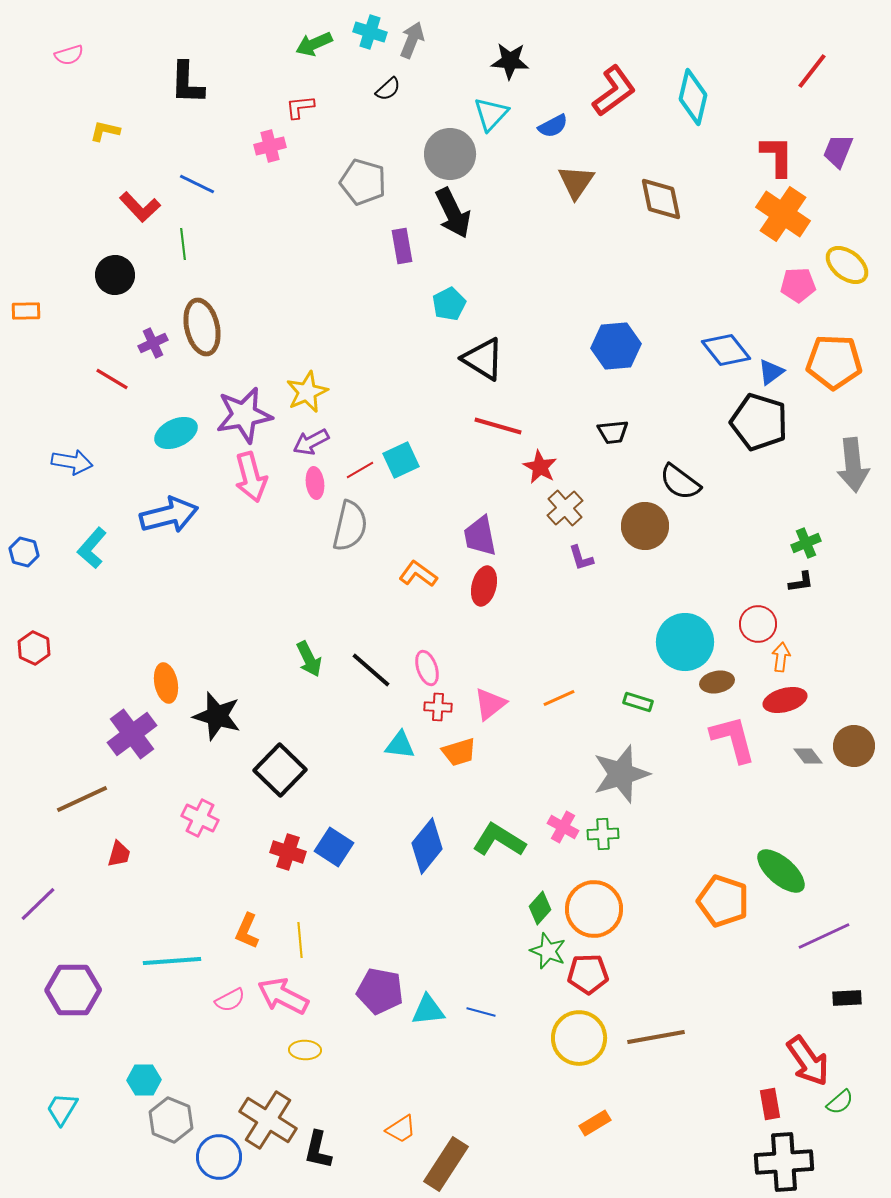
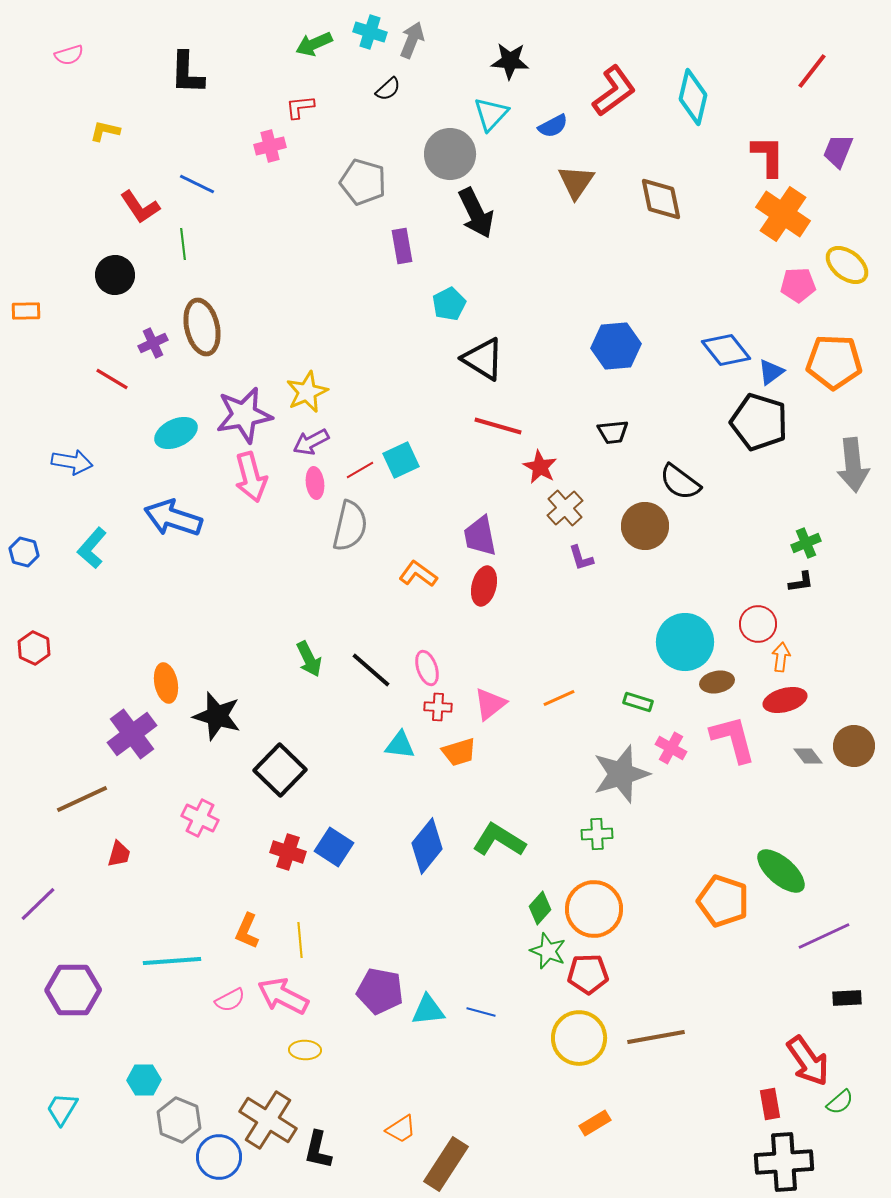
black L-shape at (187, 83): moved 10 px up
red L-shape at (777, 156): moved 9 px left
red L-shape at (140, 207): rotated 9 degrees clockwise
black arrow at (453, 213): moved 23 px right
blue arrow at (169, 515): moved 4 px right, 3 px down; rotated 148 degrees counterclockwise
pink cross at (563, 827): moved 108 px right, 79 px up
green cross at (603, 834): moved 6 px left
gray hexagon at (171, 1120): moved 8 px right
